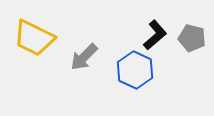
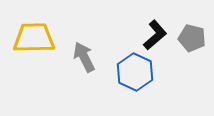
yellow trapezoid: rotated 153 degrees clockwise
gray arrow: rotated 108 degrees clockwise
blue hexagon: moved 2 px down
